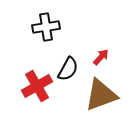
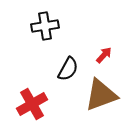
black cross: moved 1 px left, 1 px up
red arrow: moved 3 px right, 2 px up
red cross: moved 5 px left, 18 px down
